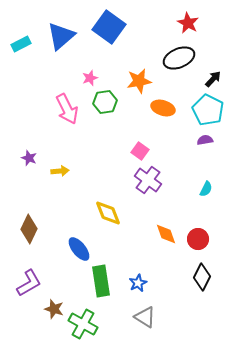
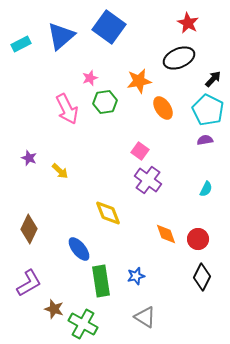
orange ellipse: rotated 40 degrees clockwise
yellow arrow: rotated 48 degrees clockwise
blue star: moved 2 px left, 7 px up; rotated 12 degrees clockwise
